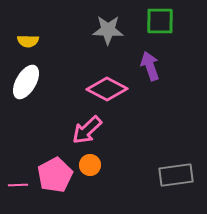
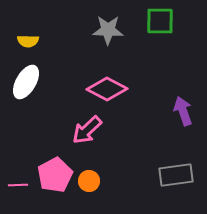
purple arrow: moved 33 px right, 45 px down
orange circle: moved 1 px left, 16 px down
